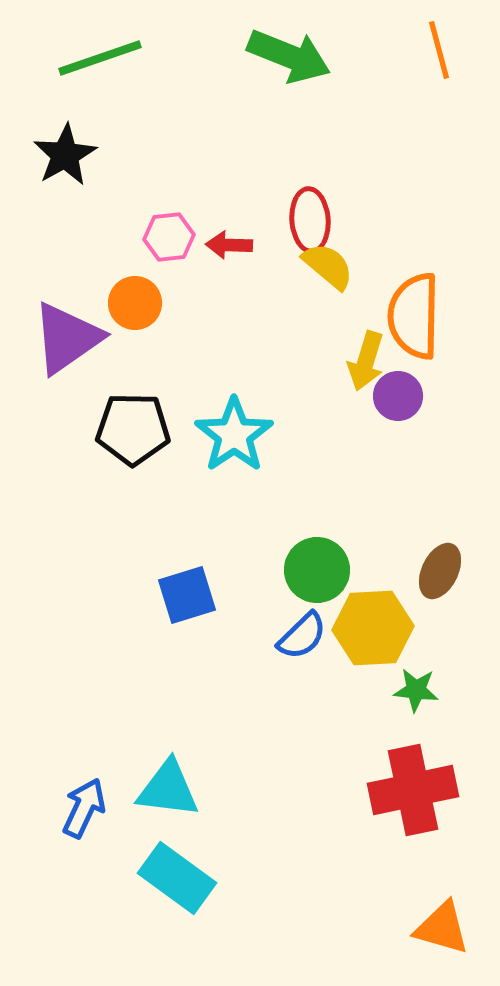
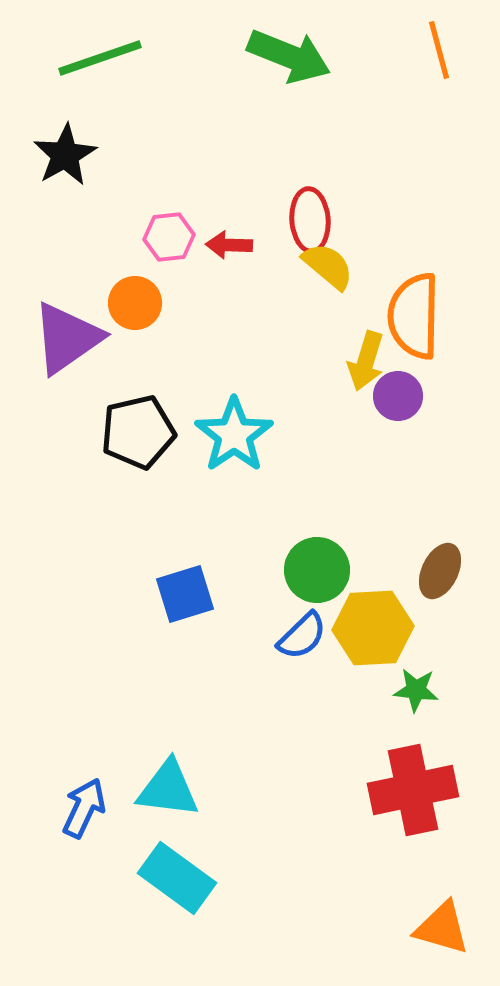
black pentagon: moved 5 px right, 3 px down; rotated 14 degrees counterclockwise
blue square: moved 2 px left, 1 px up
